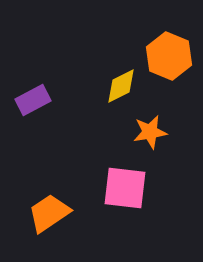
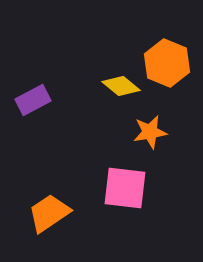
orange hexagon: moved 2 px left, 7 px down
yellow diamond: rotated 66 degrees clockwise
